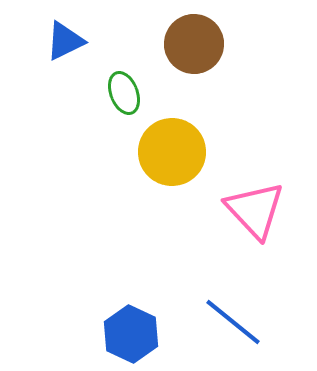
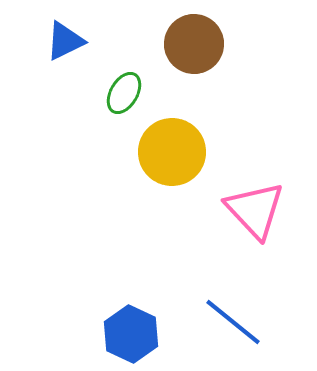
green ellipse: rotated 51 degrees clockwise
